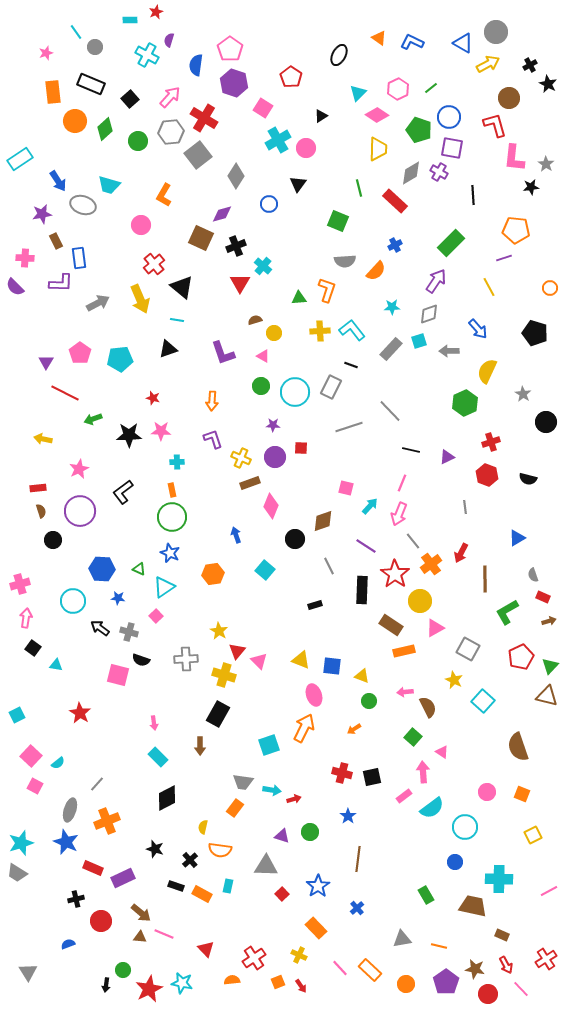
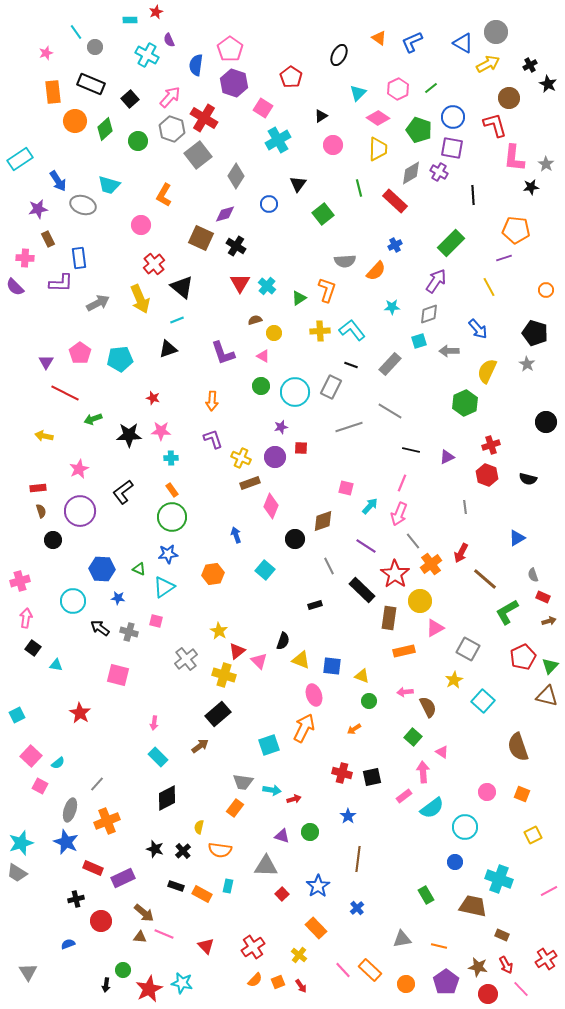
purple semicircle at (169, 40): rotated 40 degrees counterclockwise
blue L-shape at (412, 42): rotated 50 degrees counterclockwise
pink diamond at (377, 115): moved 1 px right, 3 px down
blue circle at (449, 117): moved 4 px right
gray hexagon at (171, 132): moved 1 px right, 3 px up; rotated 25 degrees clockwise
pink circle at (306, 148): moved 27 px right, 3 px up
purple star at (42, 214): moved 4 px left, 5 px up
purple diamond at (222, 214): moved 3 px right
green square at (338, 221): moved 15 px left, 7 px up; rotated 30 degrees clockwise
brown rectangle at (56, 241): moved 8 px left, 2 px up
black cross at (236, 246): rotated 36 degrees counterclockwise
cyan cross at (263, 266): moved 4 px right, 20 px down
orange circle at (550, 288): moved 4 px left, 2 px down
green triangle at (299, 298): rotated 28 degrees counterclockwise
cyan line at (177, 320): rotated 32 degrees counterclockwise
gray rectangle at (391, 349): moved 1 px left, 15 px down
gray star at (523, 394): moved 4 px right, 30 px up
gray line at (390, 411): rotated 15 degrees counterclockwise
purple star at (273, 425): moved 8 px right, 2 px down; rotated 16 degrees counterclockwise
yellow arrow at (43, 439): moved 1 px right, 3 px up
red cross at (491, 442): moved 3 px down
cyan cross at (177, 462): moved 6 px left, 4 px up
orange rectangle at (172, 490): rotated 24 degrees counterclockwise
blue star at (170, 553): moved 2 px left, 1 px down; rotated 30 degrees counterclockwise
brown line at (485, 579): rotated 48 degrees counterclockwise
pink cross at (20, 584): moved 3 px up
black rectangle at (362, 590): rotated 48 degrees counterclockwise
pink square at (156, 616): moved 5 px down; rotated 32 degrees counterclockwise
brown rectangle at (391, 625): moved 2 px left, 7 px up; rotated 65 degrees clockwise
red triangle at (237, 651): rotated 12 degrees clockwise
red pentagon at (521, 657): moved 2 px right
gray cross at (186, 659): rotated 35 degrees counterclockwise
black semicircle at (141, 660): moved 142 px right, 19 px up; rotated 90 degrees counterclockwise
yellow star at (454, 680): rotated 18 degrees clockwise
black rectangle at (218, 714): rotated 20 degrees clockwise
pink arrow at (154, 723): rotated 16 degrees clockwise
brown arrow at (200, 746): rotated 126 degrees counterclockwise
pink square at (35, 786): moved 5 px right
yellow semicircle at (203, 827): moved 4 px left
black cross at (190, 860): moved 7 px left, 9 px up
cyan cross at (499, 879): rotated 20 degrees clockwise
brown arrow at (141, 913): moved 3 px right
red triangle at (206, 949): moved 3 px up
yellow cross at (299, 955): rotated 14 degrees clockwise
red cross at (254, 958): moved 1 px left, 11 px up
pink line at (340, 968): moved 3 px right, 2 px down
brown star at (475, 969): moved 3 px right, 2 px up
orange semicircle at (232, 980): moved 23 px right; rotated 140 degrees clockwise
